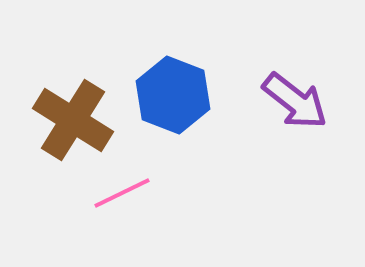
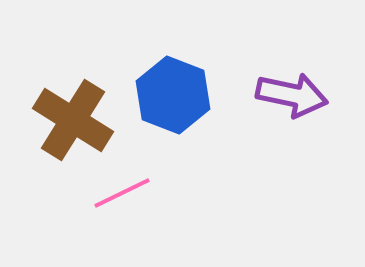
purple arrow: moved 3 px left, 6 px up; rotated 26 degrees counterclockwise
